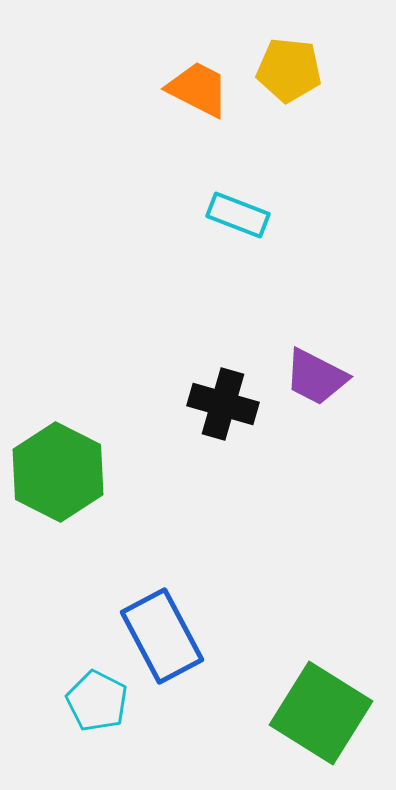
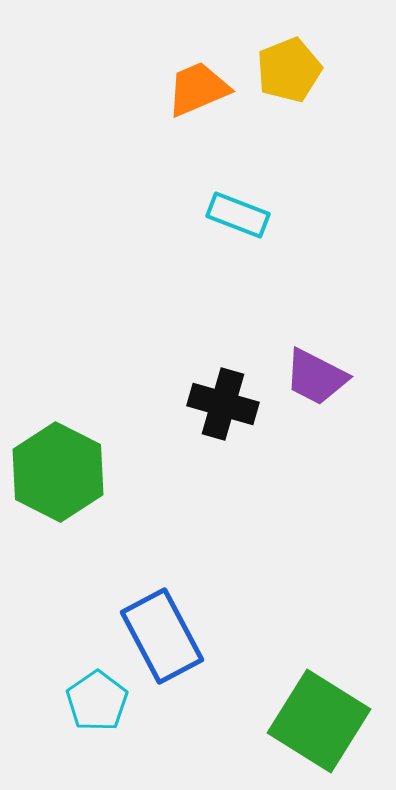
yellow pentagon: rotated 28 degrees counterclockwise
orange trapezoid: rotated 50 degrees counterclockwise
cyan pentagon: rotated 10 degrees clockwise
green square: moved 2 px left, 8 px down
